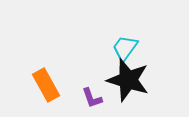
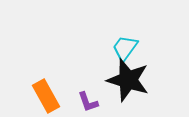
orange rectangle: moved 11 px down
purple L-shape: moved 4 px left, 4 px down
